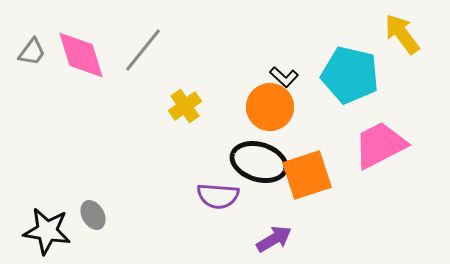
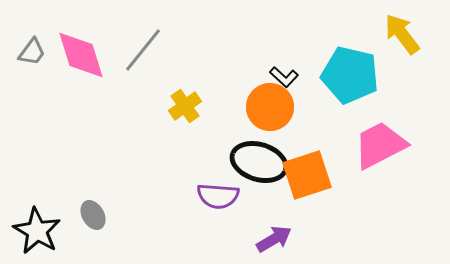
black star: moved 10 px left; rotated 21 degrees clockwise
